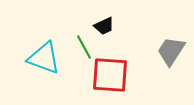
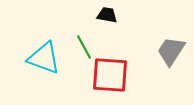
black trapezoid: moved 3 px right, 11 px up; rotated 145 degrees counterclockwise
